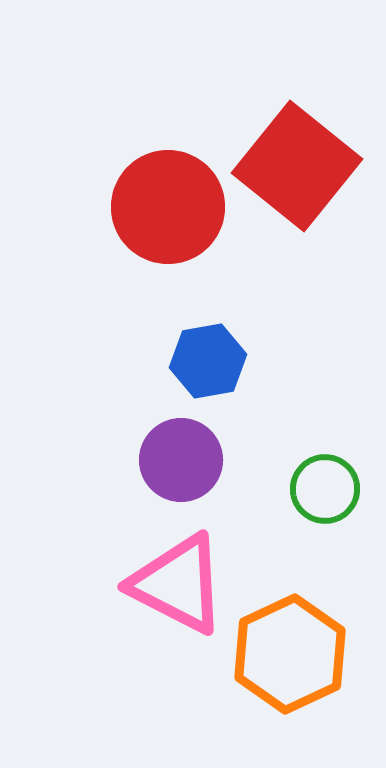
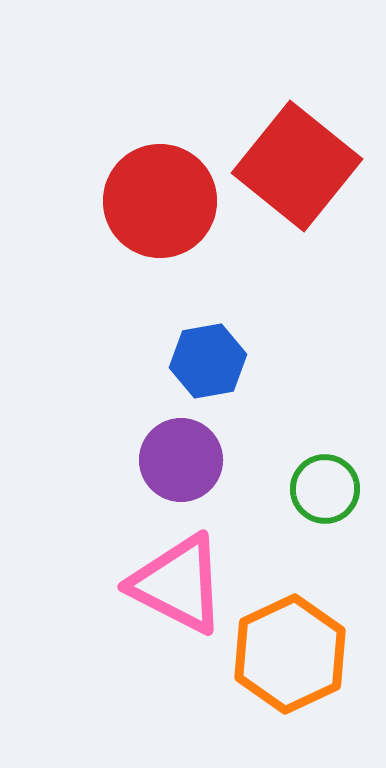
red circle: moved 8 px left, 6 px up
